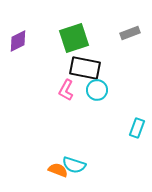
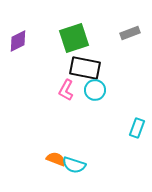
cyan circle: moved 2 px left
orange semicircle: moved 2 px left, 11 px up
